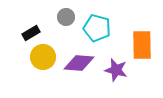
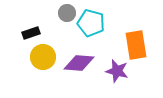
gray circle: moved 1 px right, 4 px up
cyan pentagon: moved 6 px left, 5 px up
black rectangle: rotated 12 degrees clockwise
orange rectangle: moved 6 px left; rotated 8 degrees counterclockwise
purple star: moved 1 px right, 1 px down
